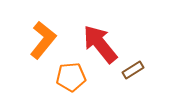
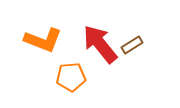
orange L-shape: rotated 72 degrees clockwise
brown rectangle: moved 1 px left, 25 px up
